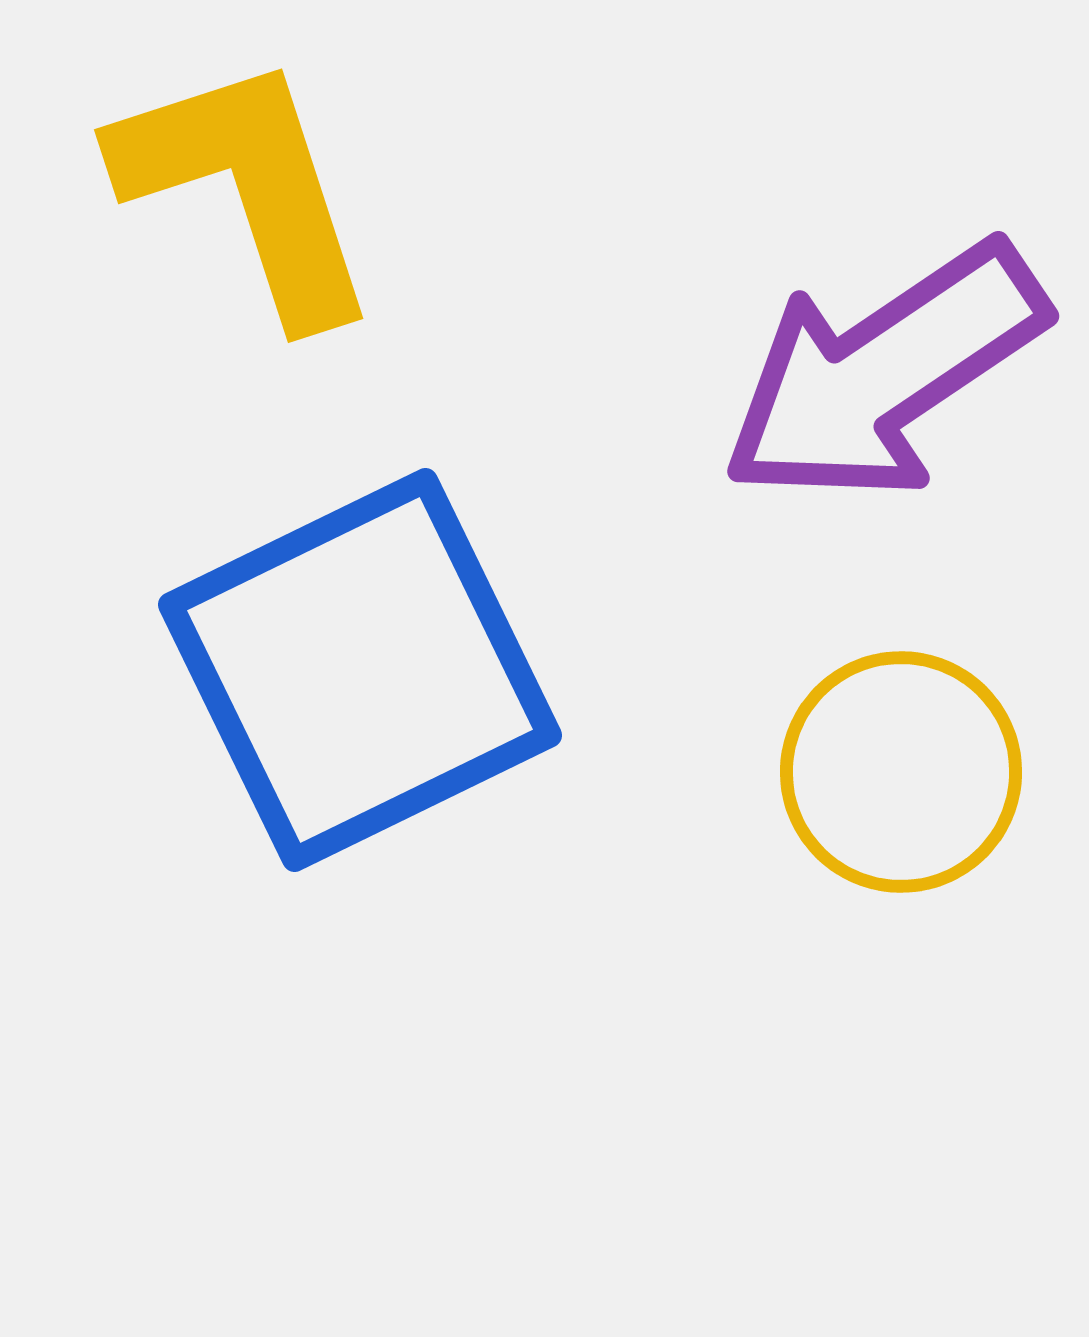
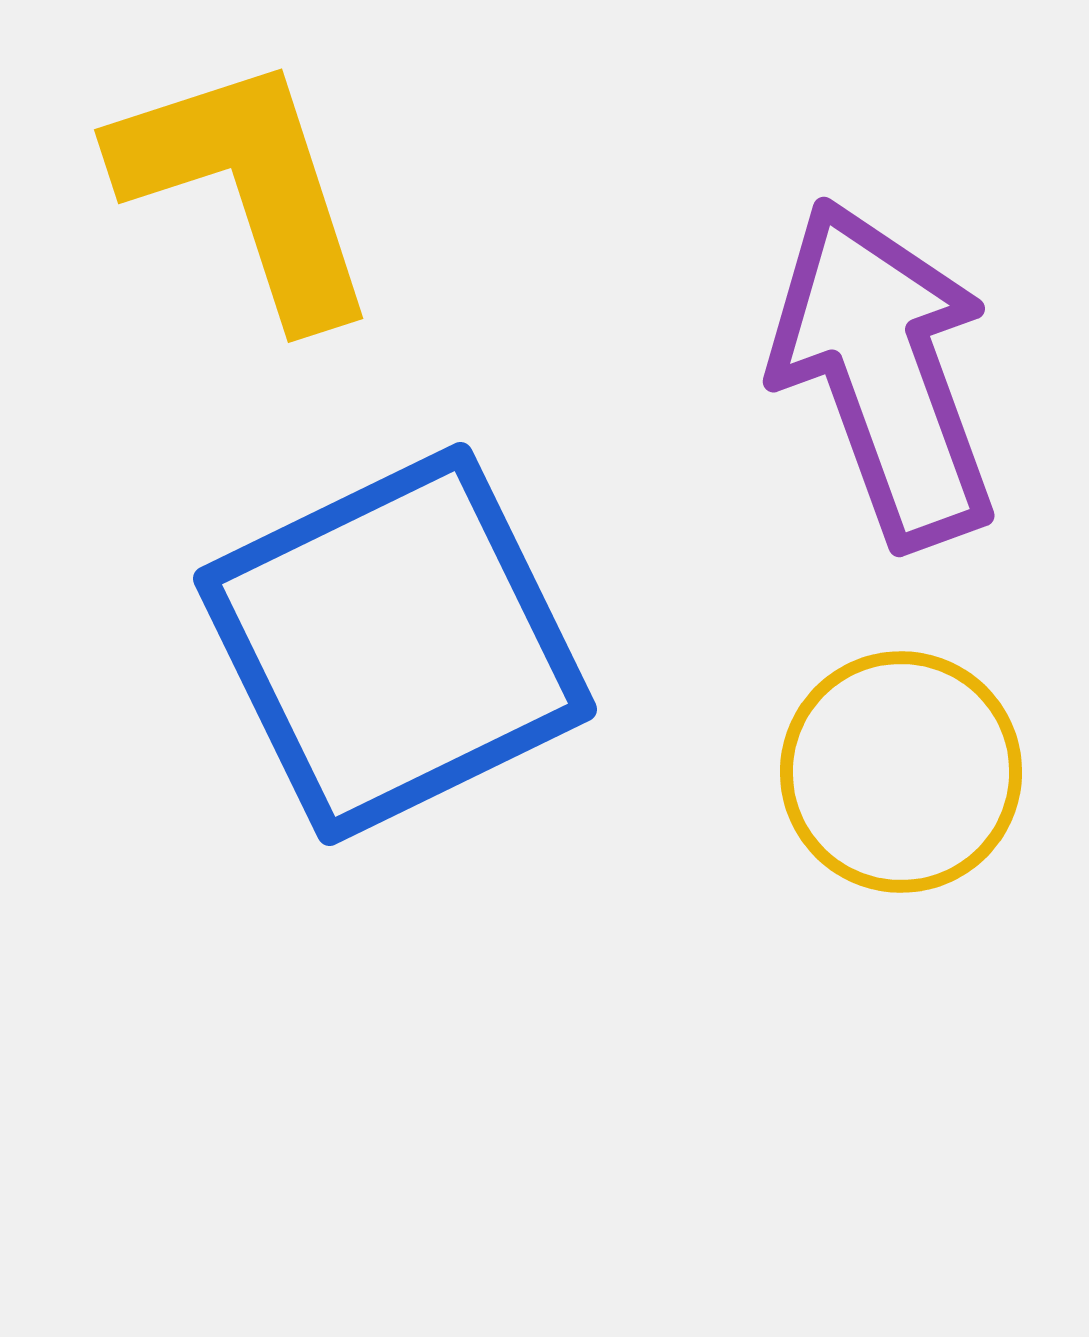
purple arrow: rotated 104 degrees clockwise
blue square: moved 35 px right, 26 px up
